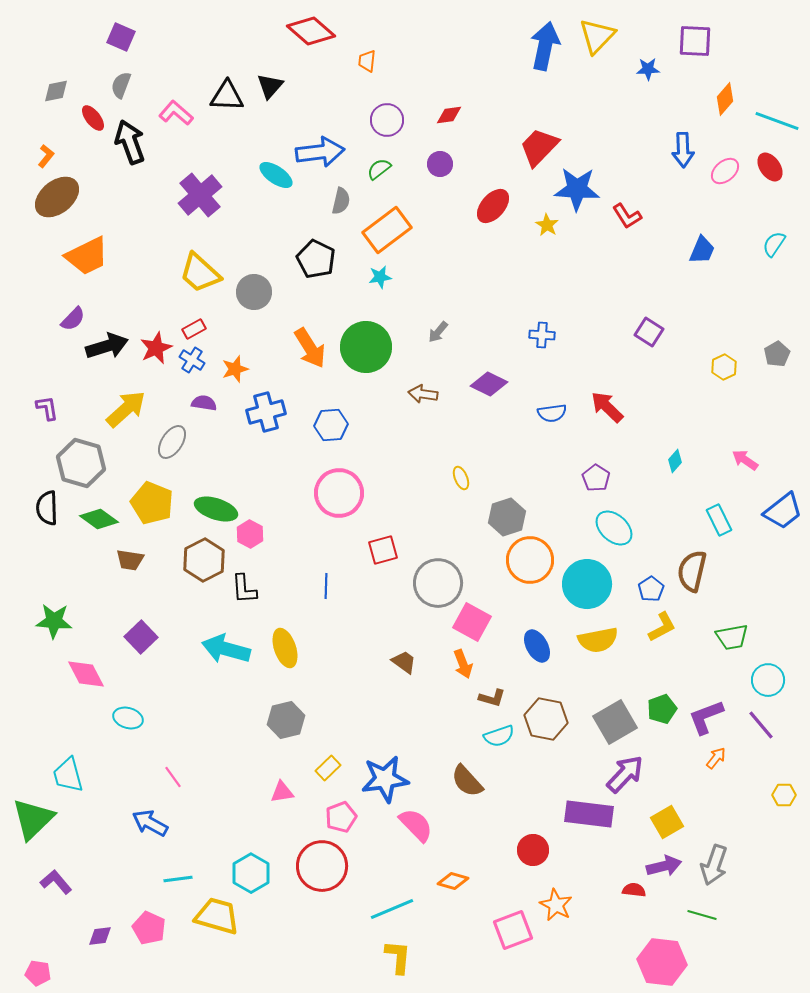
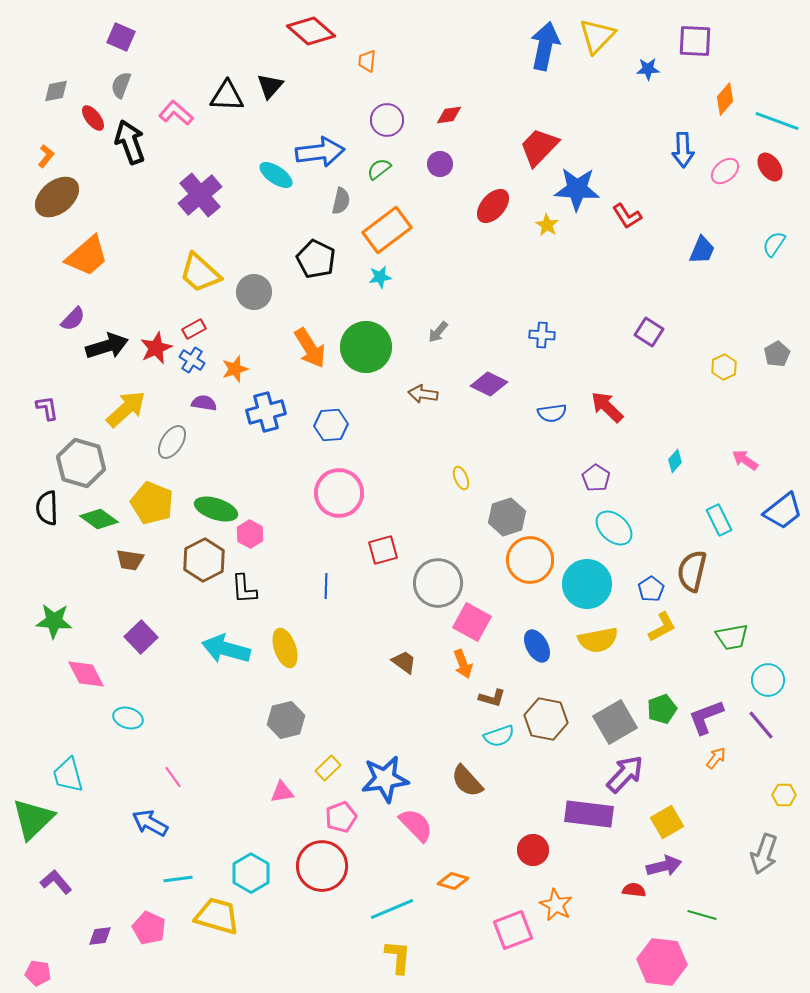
orange trapezoid at (87, 256): rotated 15 degrees counterclockwise
gray arrow at (714, 865): moved 50 px right, 11 px up
